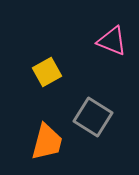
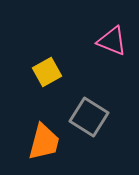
gray square: moved 4 px left
orange trapezoid: moved 3 px left
